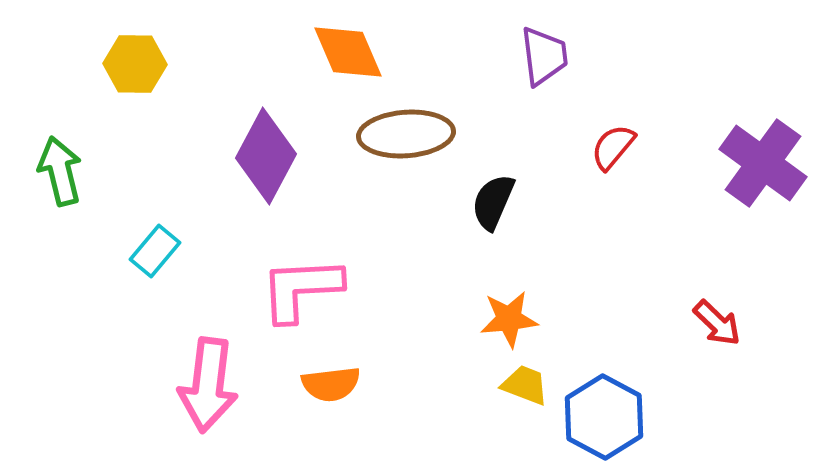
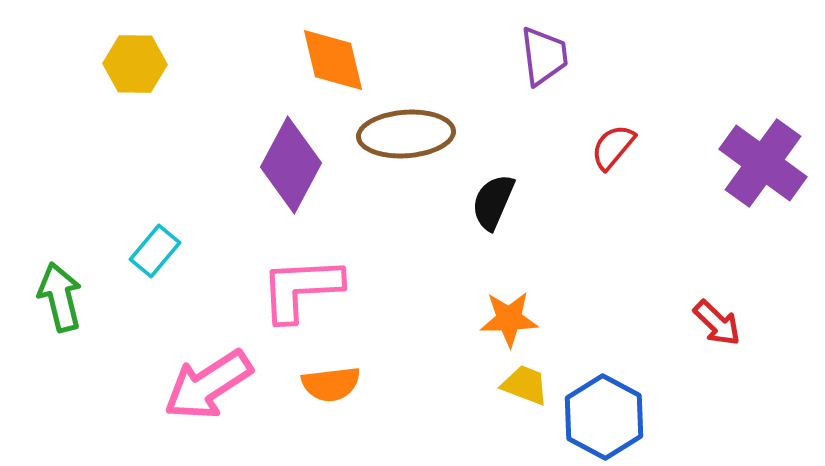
orange diamond: moved 15 px left, 8 px down; rotated 10 degrees clockwise
purple diamond: moved 25 px right, 9 px down
green arrow: moved 126 px down
orange star: rotated 4 degrees clockwise
pink arrow: rotated 50 degrees clockwise
